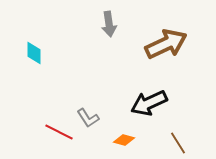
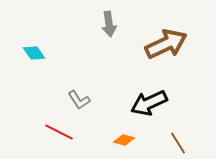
cyan diamond: rotated 35 degrees counterclockwise
gray L-shape: moved 9 px left, 18 px up
